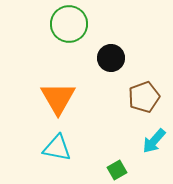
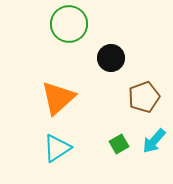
orange triangle: rotated 18 degrees clockwise
cyan triangle: rotated 44 degrees counterclockwise
green square: moved 2 px right, 26 px up
